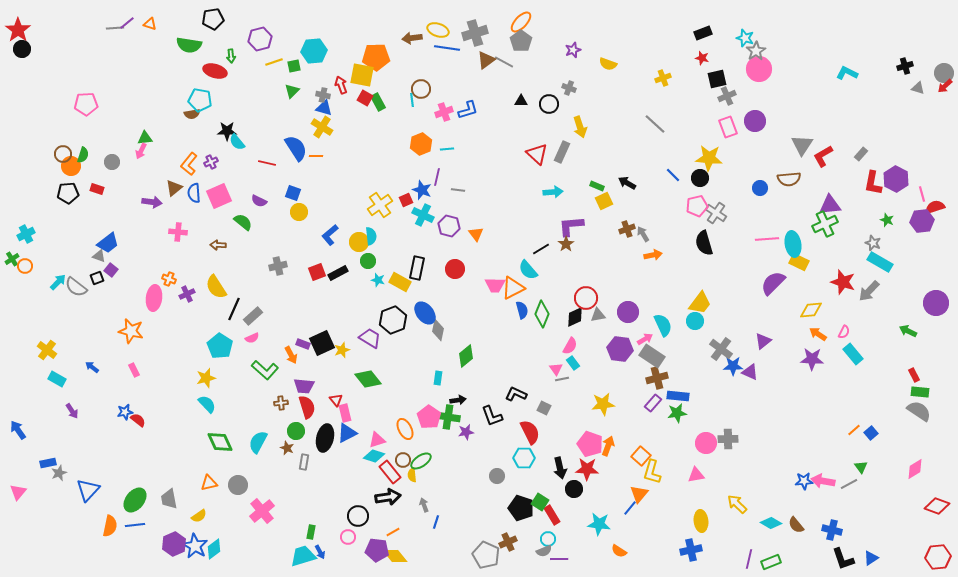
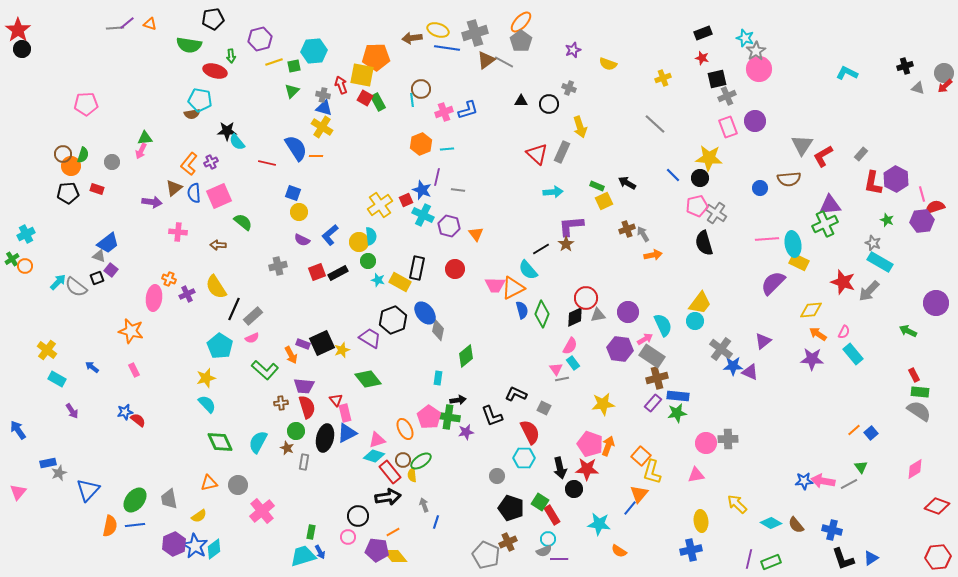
purple semicircle at (259, 201): moved 43 px right, 39 px down
black pentagon at (521, 508): moved 10 px left
